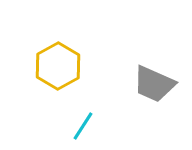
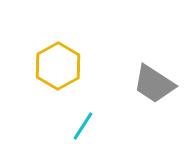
gray trapezoid: rotated 9 degrees clockwise
